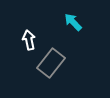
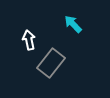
cyan arrow: moved 2 px down
